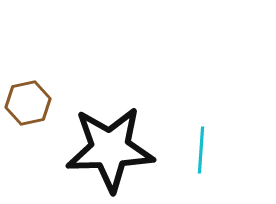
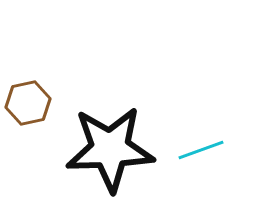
cyan line: rotated 66 degrees clockwise
